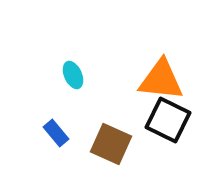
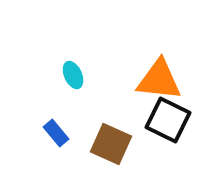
orange triangle: moved 2 px left
